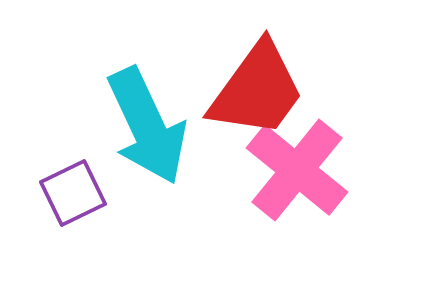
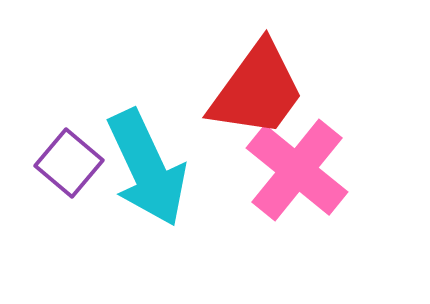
cyan arrow: moved 42 px down
purple square: moved 4 px left, 30 px up; rotated 24 degrees counterclockwise
